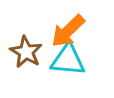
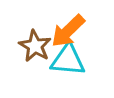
brown star: moved 9 px right, 6 px up
